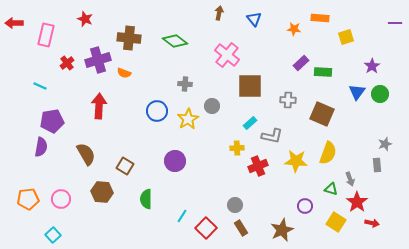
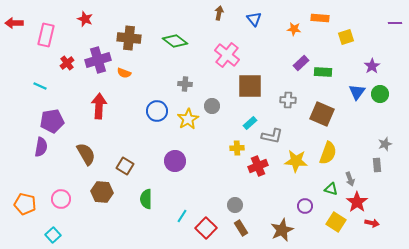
orange pentagon at (28, 199): moved 3 px left, 5 px down; rotated 20 degrees clockwise
